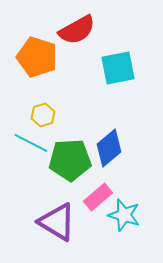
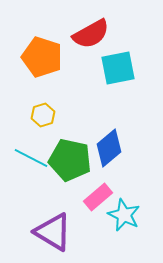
red semicircle: moved 14 px right, 4 px down
orange pentagon: moved 5 px right
cyan line: moved 15 px down
green pentagon: rotated 15 degrees clockwise
cyan star: rotated 8 degrees clockwise
purple triangle: moved 4 px left, 10 px down
